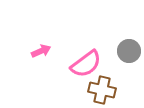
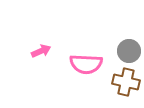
pink semicircle: rotated 40 degrees clockwise
brown cross: moved 24 px right, 8 px up
